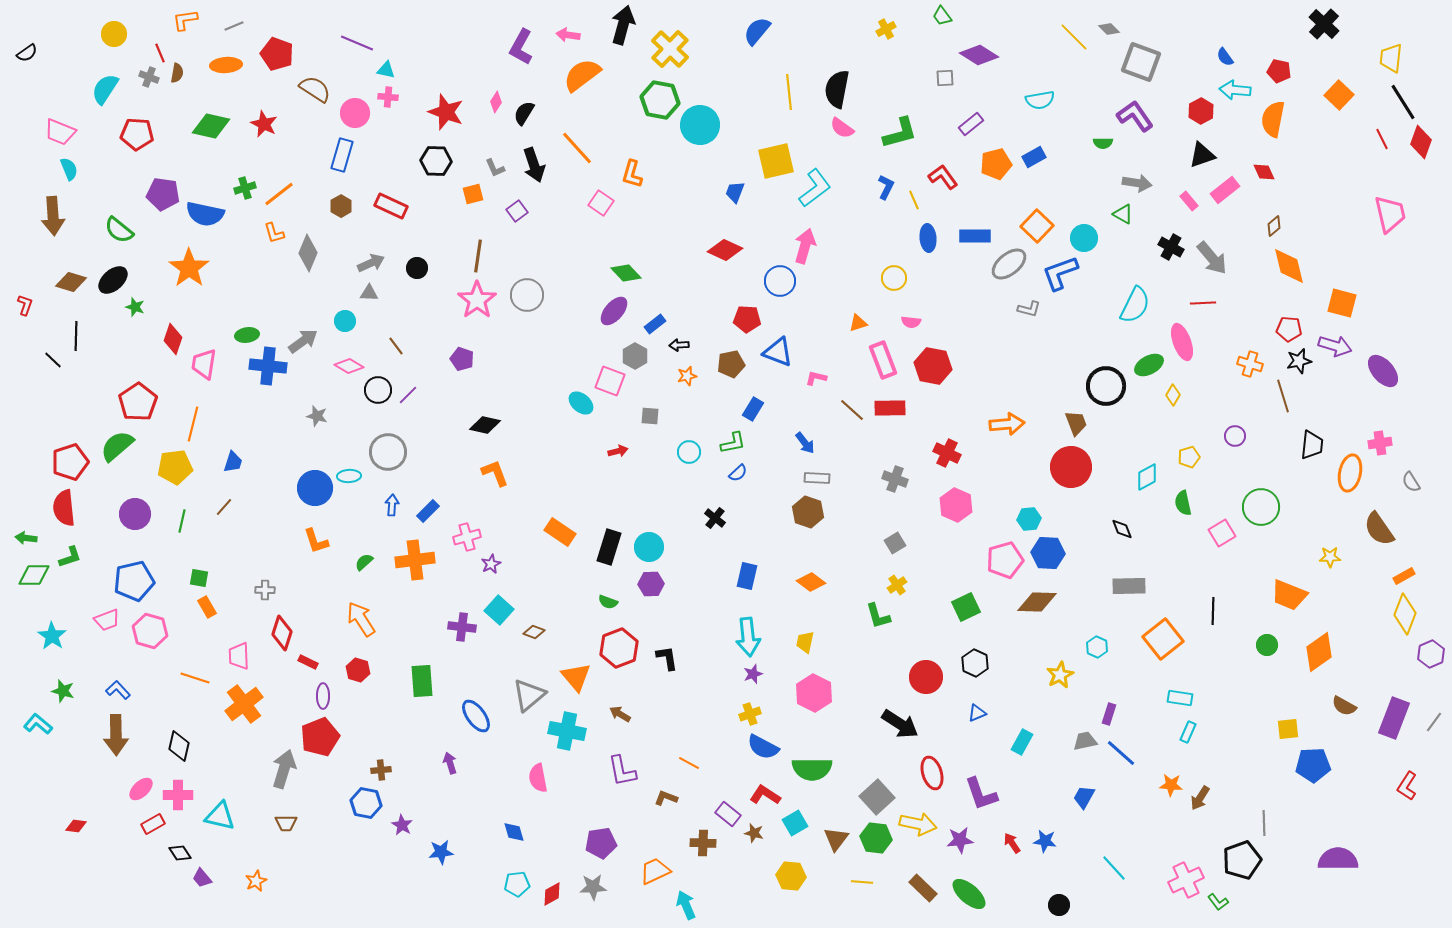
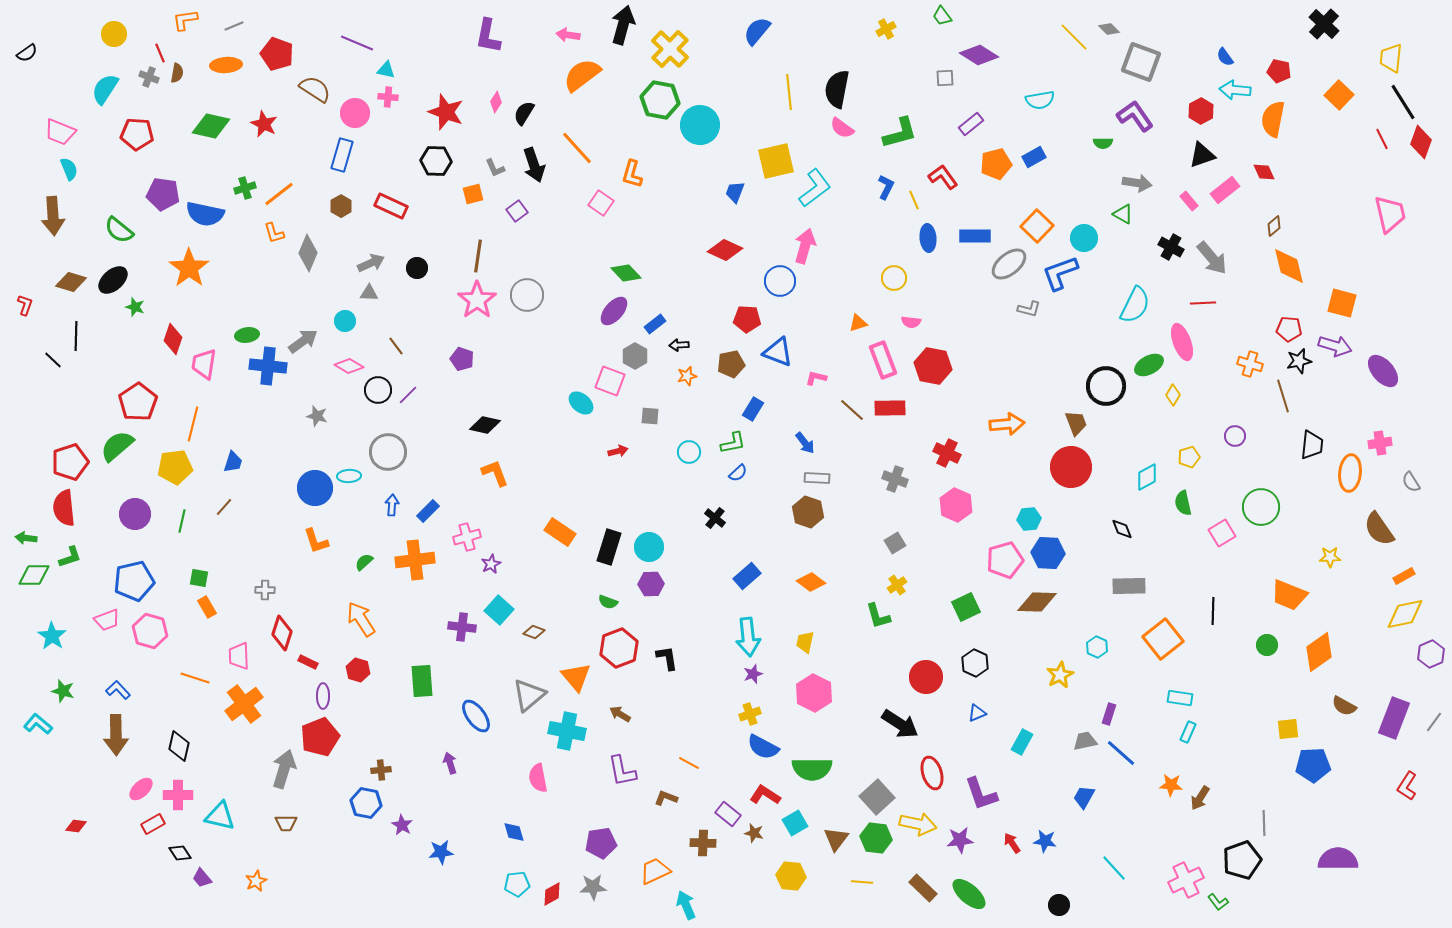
purple L-shape at (521, 47): moved 33 px left, 11 px up; rotated 18 degrees counterclockwise
orange ellipse at (1350, 473): rotated 6 degrees counterclockwise
blue rectangle at (747, 576): rotated 36 degrees clockwise
yellow diamond at (1405, 614): rotated 57 degrees clockwise
